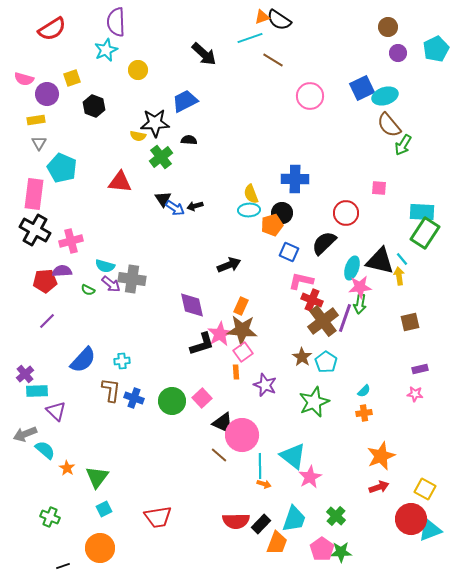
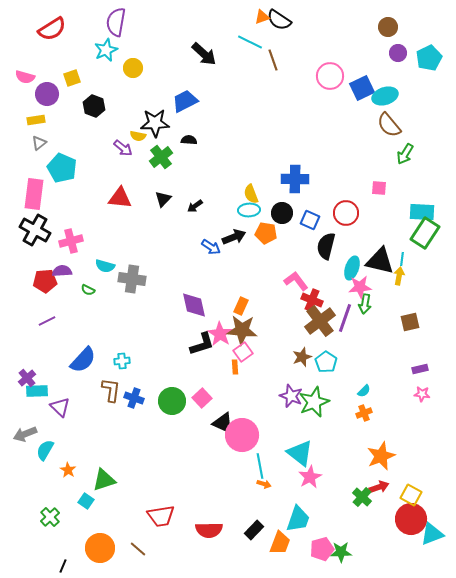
purple semicircle at (116, 22): rotated 12 degrees clockwise
cyan line at (250, 38): moved 4 px down; rotated 45 degrees clockwise
cyan pentagon at (436, 49): moved 7 px left, 9 px down
brown line at (273, 60): rotated 40 degrees clockwise
yellow circle at (138, 70): moved 5 px left, 2 px up
pink semicircle at (24, 79): moved 1 px right, 2 px up
pink circle at (310, 96): moved 20 px right, 20 px up
gray triangle at (39, 143): rotated 21 degrees clockwise
green arrow at (403, 145): moved 2 px right, 9 px down
red triangle at (120, 182): moved 16 px down
black triangle at (163, 199): rotated 18 degrees clockwise
black arrow at (195, 206): rotated 21 degrees counterclockwise
blue arrow at (175, 208): moved 36 px right, 39 px down
orange pentagon at (272, 225): moved 6 px left, 8 px down; rotated 25 degrees clockwise
black semicircle at (324, 243): moved 2 px right, 3 px down; rotated 32 degrees counterclockwise
blue square at (289, 252): moved 21 px right, 32 px up
cyan line at (402, 259): rotated 48 degrees clockwise
black arrow at (229, 265): moved 5 px right, 28 px up
yellow arrow at (399, 276): rotated 18 degrees clockwise
pink L-shape at (301, 281): moved 5 px left; rotated 40 degrees clockwise
purple arrow at (111, 284): moved 12 px right, 136 px up
green arrow at (360, 304): moved 5 px right
purple diamond at (192, 305): moved 2 px right
purple line at (47, 321): rotated 18 degrees clockwise
brown cross at (323, 321): moved 3 px left
pink star at (220, 334): rotated 10 degrees counterclockwise
brown star at (302, 357): rotated 18 degrees clockwise
orange rectangle at (236, 372): moved 1 px left, 5 px up
purple cross at (25, 374): moved 2 px right, 4 px down
purple star at (265, 385): moved 26 px right, 11 px down
pink star at (415, 394): moved 7 px right
purple triangle at (56, 411): moved 4 px right, 4 px up
orange cross at (364, 413): rotated 14 degrees counterclockwise
cyan semicircle at (45, 450): rotated 100 degrees counterclockwise
brown line at (219, 455): moved 81 px left, 94 px down
cyan triangle at (293, 456): moved 7 px right, 3 px up
cyan line at (260, 466): rotated 10 degrees counterclockwise
orange star at (67, 468): moved 1 px right, 2 px down
green triangle at (97, 477): moved 7 px right, 3 px down; rotated 35 degrees clockwise
yellow square at (425, 489): moved 14 px left, 6 px down
cyan square at (104, 509): moved 18 px left, 8 px up; rotated 28 degrees counterclockwise
green cross at (336, 516): moved 26 px right, 19 px up
green cross at (50, 517): rotated 24 degrees clockwise
red trapezoid at (158, 517): moved 3 px right, 1 px up
cyan trapezoid at (294, 519): moved 4 px right
red semicircle at (236, 521): moved 27 px left, 9 px down
black rectangle at (261, 524): moved 7 px left, 6 px down
cyan triangle at (430, 530): moved 2 px right, 4 px down
orange trapezoid at (277, 543): moved 3 px right
pink pentagon at (322, 549): rotated 20 degrees clockwise
black line at (63, 566): rotated 48 degrees counterclockwise
